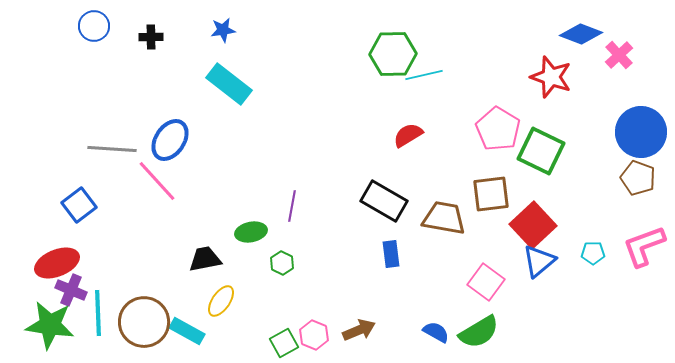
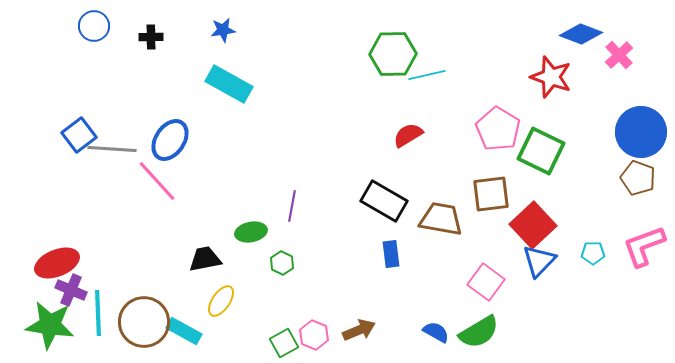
cyan line at (424, 75): moved 3 px right
cyan rectangle at (229, 84): rotated 9 degrees counterclockwise
blue square at (79, 205): moved 70 px up
brown trapezoid at (444, 218): moved 3 px left, 1 px down
blue triangle at (539, 261): rotated 6 degrees counterclockwise
cyan rectangle at (187, 331): moved 3 px left
